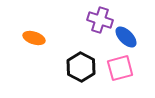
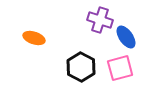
blue ellipse: rotated 10 degrees clockwise
